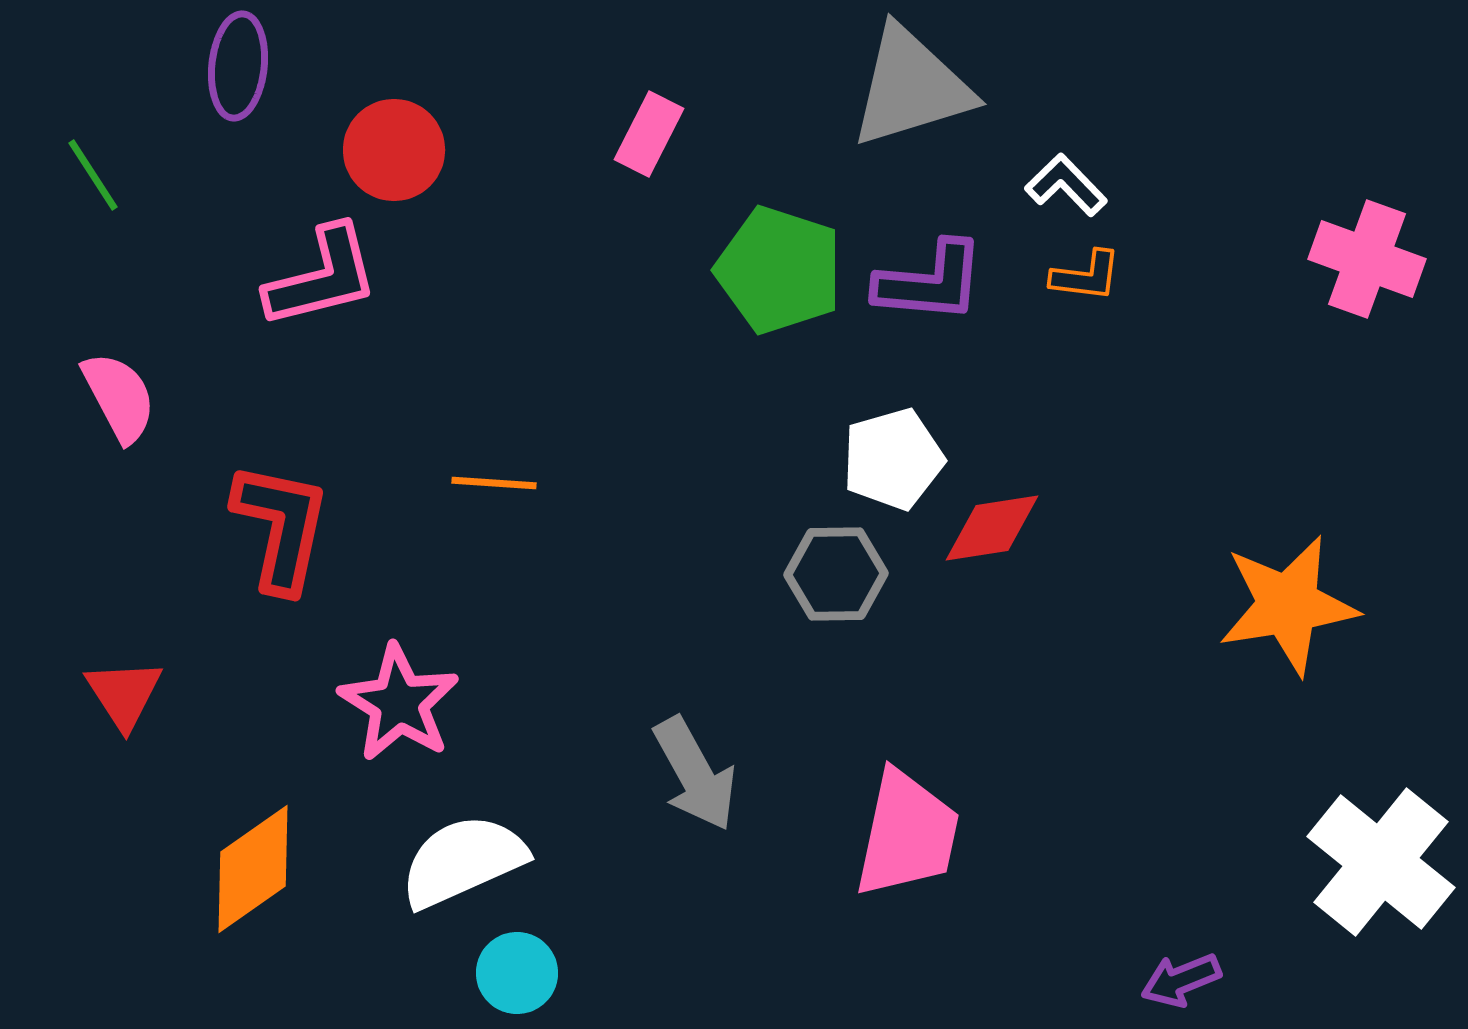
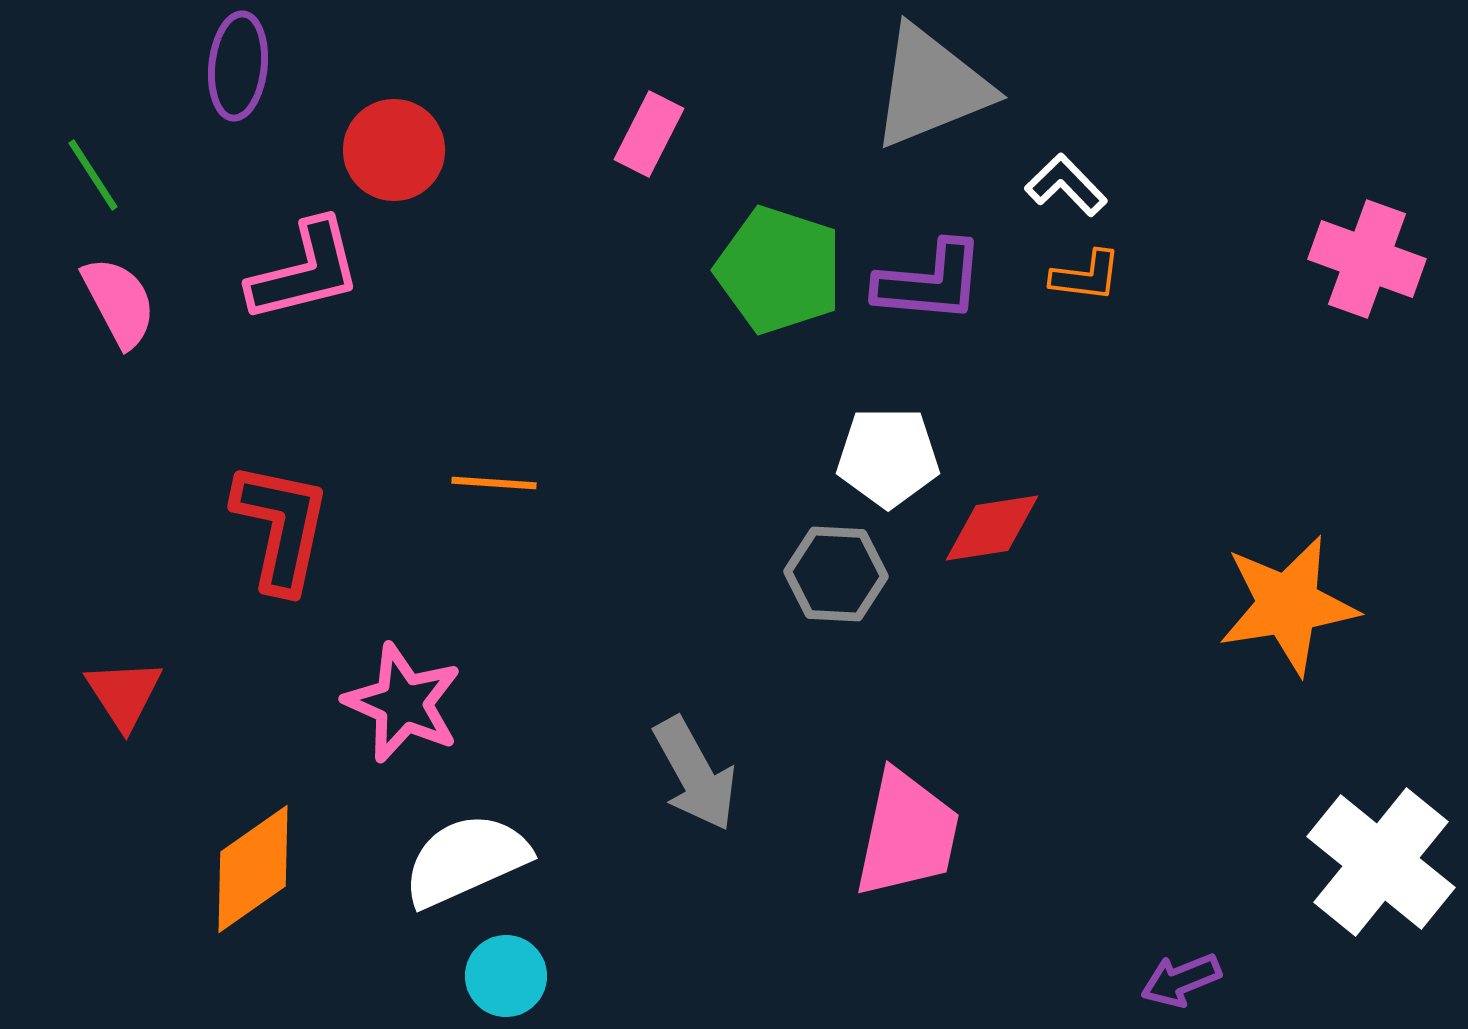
gray triangle: moved 20 px right; rotated 5 degrees counterclockwise
pink L-shape: moved 17 px left, 6 px up
pink semicircle: moved 95 px up
white pentagon: moved 5 px left, 2 px up; rotated 16 degrees clockwise
gray hexagon: rotated 4 degrees clockwise
pink star: moved 4 px right; rotated 8 degrees counterclockwise
white semicircle: moved 3 px right, 1 px up
cyan circle: moved 11 px left, 3 px down
